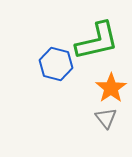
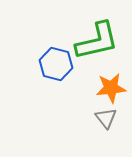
orange star: rotated 28 degrees clockwise
